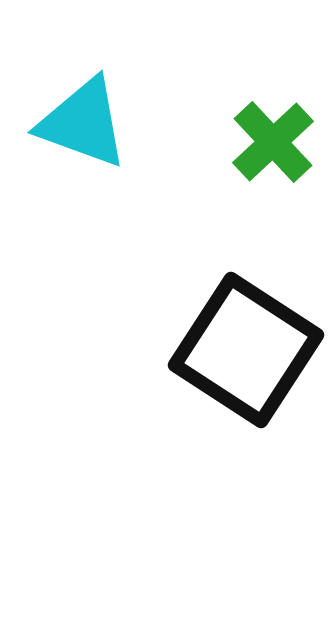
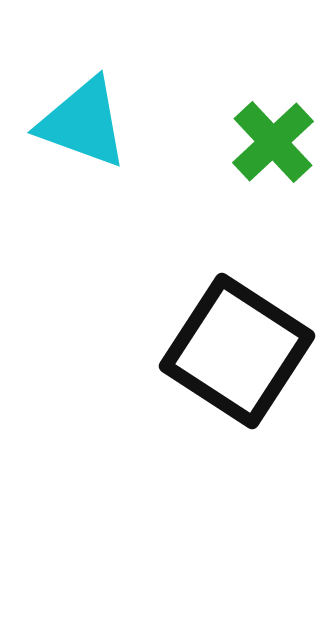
black square: moved 9 px left, 1 px down
